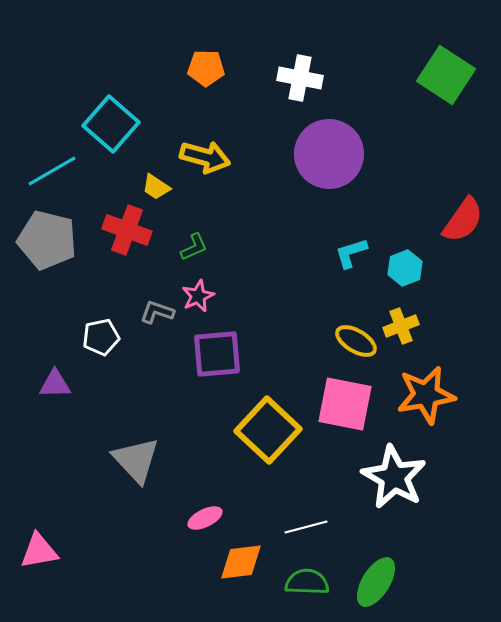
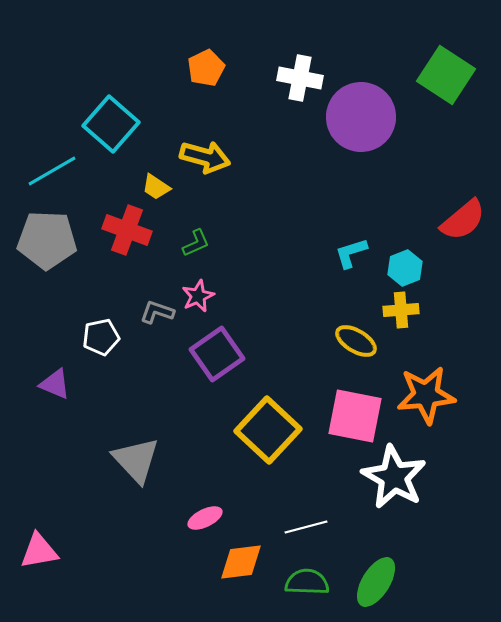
orange pentagon: rotated 27 degrees counterclockwise
purple circle: moved 32 px right, 37 px up
red semicircle: rotated 15 degrees clockwise
gray pentagon: rotated 12 degrees counterclockwise
green L-shape: moved 2 px right, 4 px up
yellow cross: moved 16 px up; rotated 16 degrees clockwise
purple square: rotated 30 degrees counterclockwise
purple triangle: rotated 24 degrees clockwise
orange star: rotated 4 degrees clockwise
pink square: moved 10 px right, 12 px down
